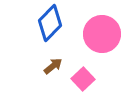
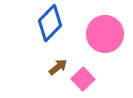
pink circle: moved 3 px right
brown arrow: moved 5 px right, 1 px down
